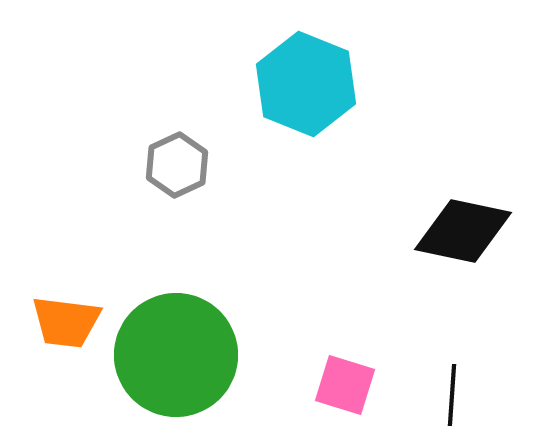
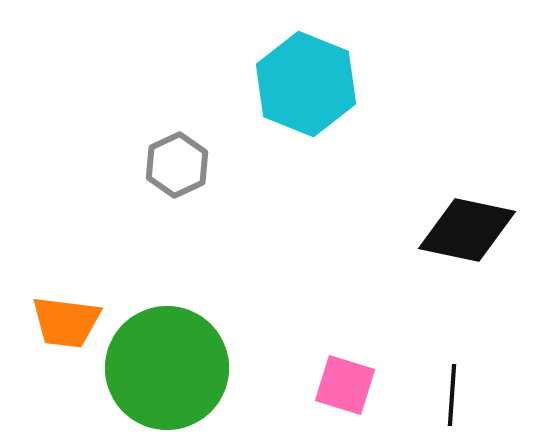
black diamond: moved 4 px right, 1 px up
green circle: moved 9 px left, 13 px down
